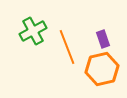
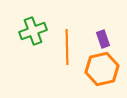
green cross: rotated 8 degrees clockwise
orange line: rotated 20 degrees clockwise
